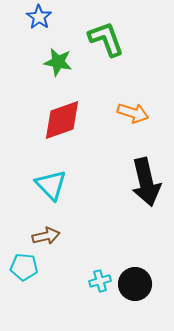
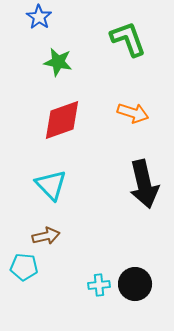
green L-shape: moved 22 px right
black arrow: moved 2 px left, 2 px down
cyan cross: moved 1 px left, 4 px down; rotated 10 degrees clockwise
